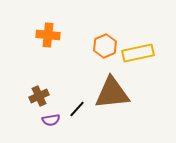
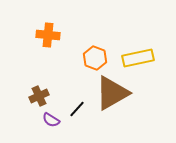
orange hexagon: moved 10 px left, 12 px down; rotated 15 degrees counterclockwise
yellow rectangle: moved 5 px down
brown triangle: rotated 24 degrees counterclockwise
purple semicircle: rotated 42 degrees clockwise
